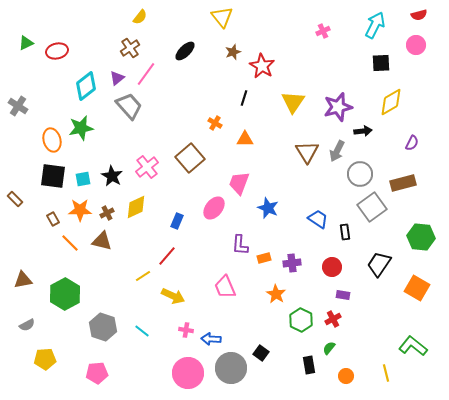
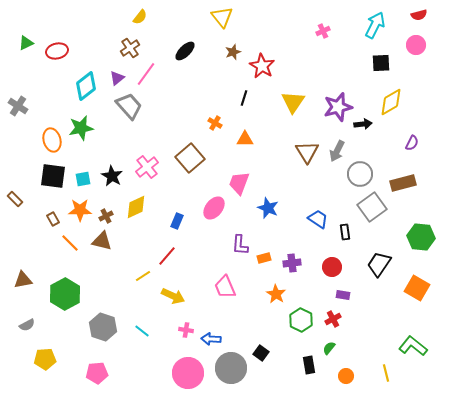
black arrow at (363, 131): moved 7 px up
brown cross at (107, 213): moved 1 px left, 3 px down
